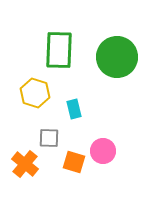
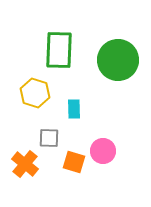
green circle: moved 1 px right, 3 px down
cyan rectangle: rotated 12 degrees clockwise
